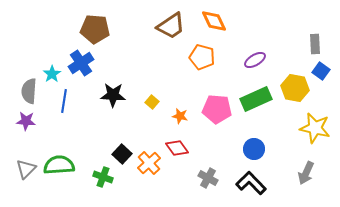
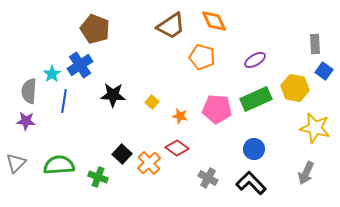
brown pentagon: rotated 16 degrees clockwise
blue cross: moved 1 px left, 2 px down
blue square: moved 3 px right
red diamond: rotated 20 degrees counterclockwise
gray triangle: moved 10 px left, 6 px up
green cross: moved 5 px left
